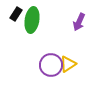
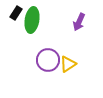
black rectangle: moved 1 px up
purple circle: moved 3 px left, 5 px up
